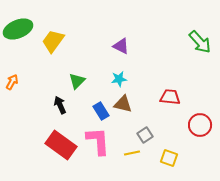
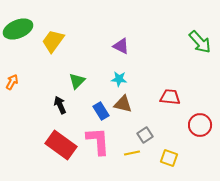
cyan star: rotated 14 degrees clockwise
